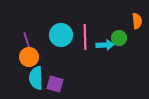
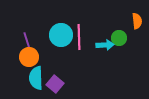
pink line: moved 6 px left
purple square: rotated 24 degrees clockwise
